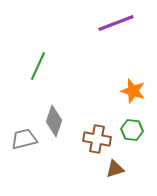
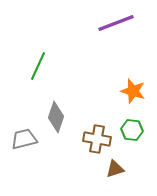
gray diamond: moved 2 px right, 4 px up
